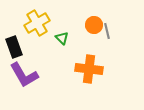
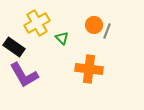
gray line: rotated 35 degrees clockwise
black rectangle: rotated 35 degrees counterclockwise
